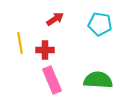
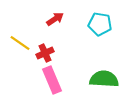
yellow line: rotated 45 degrees counterclockwise
red cross: moved 3 px down; rotated 24 degrees counterclockwise
green semicircle: moved 6 px right, 1 px up
